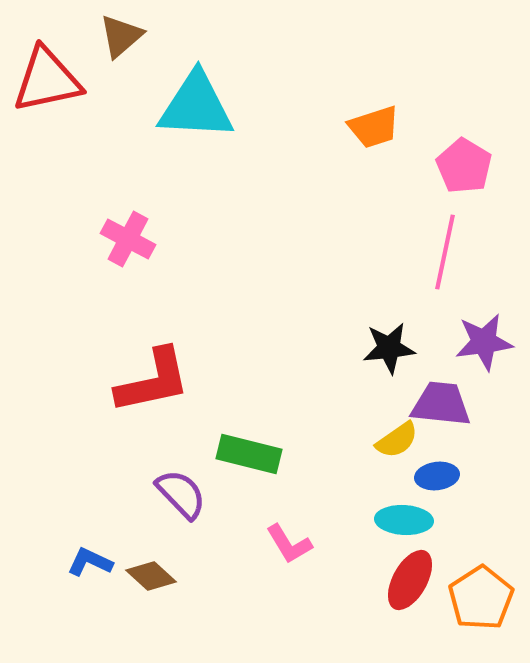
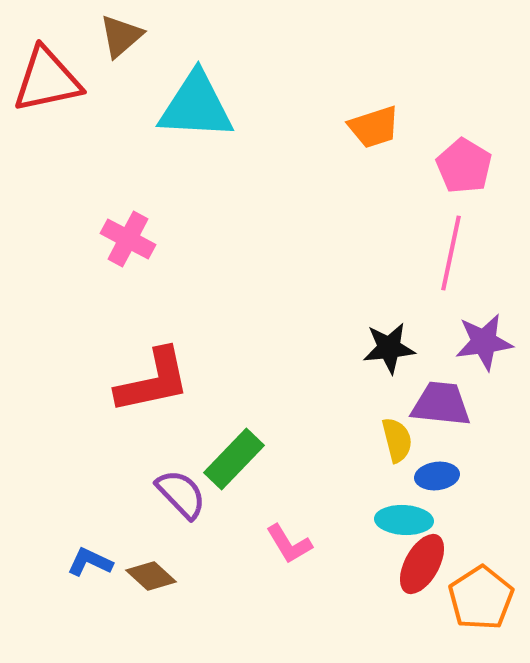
pink line: moved 6 px right, 1 px down
yellow semicircle: rotated 69 degrees counterclockwise
green rectangle: moved 15 px left, 5 px down; rotated 60 degrees counterclockwise
red ellipse: moved 12 px right, 16 px up
